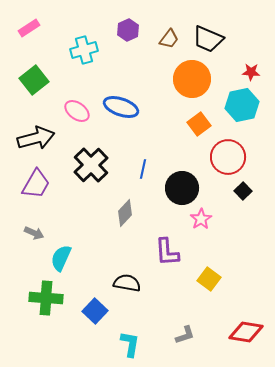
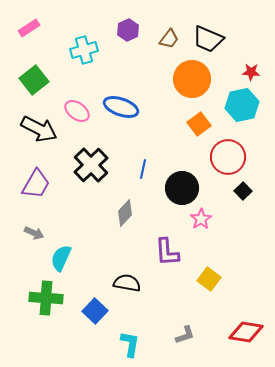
black arrow: moved 3 px right, 9 px up; rotated 42 degrees clockwise
